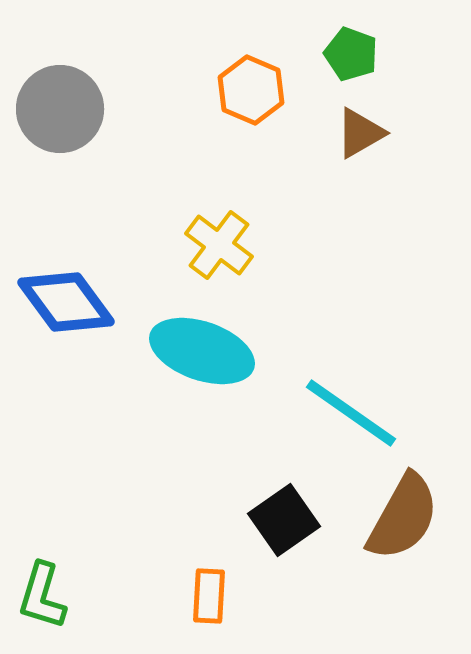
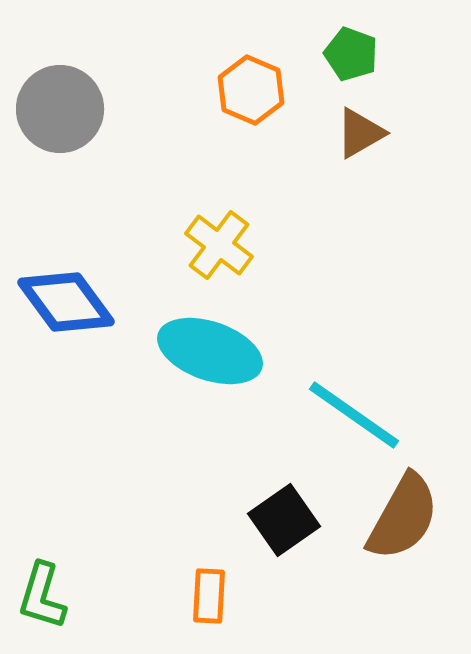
cyan ellipse: moved 8 px right
cyan line: moved 3 px right, 2 px down
